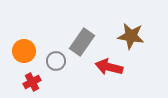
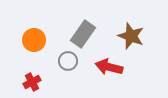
brown star: rotated 12 degrees clockwise
gray rectangle: moved 1 px right, 8 px up
orange circle: moved 10 px right, 11 px up
gray circle: moved 12 px right
